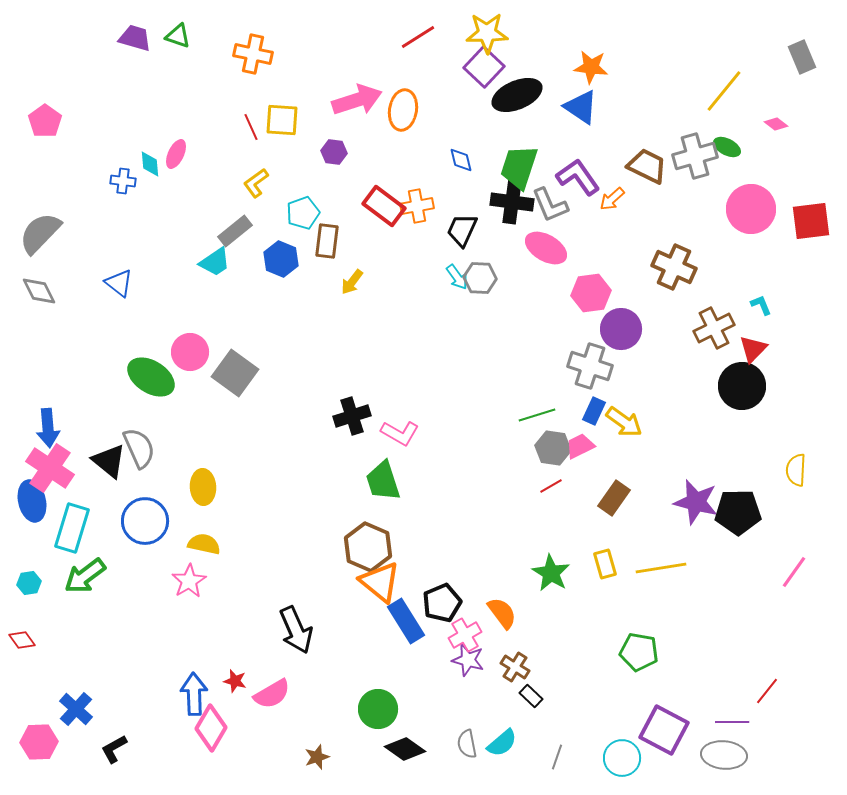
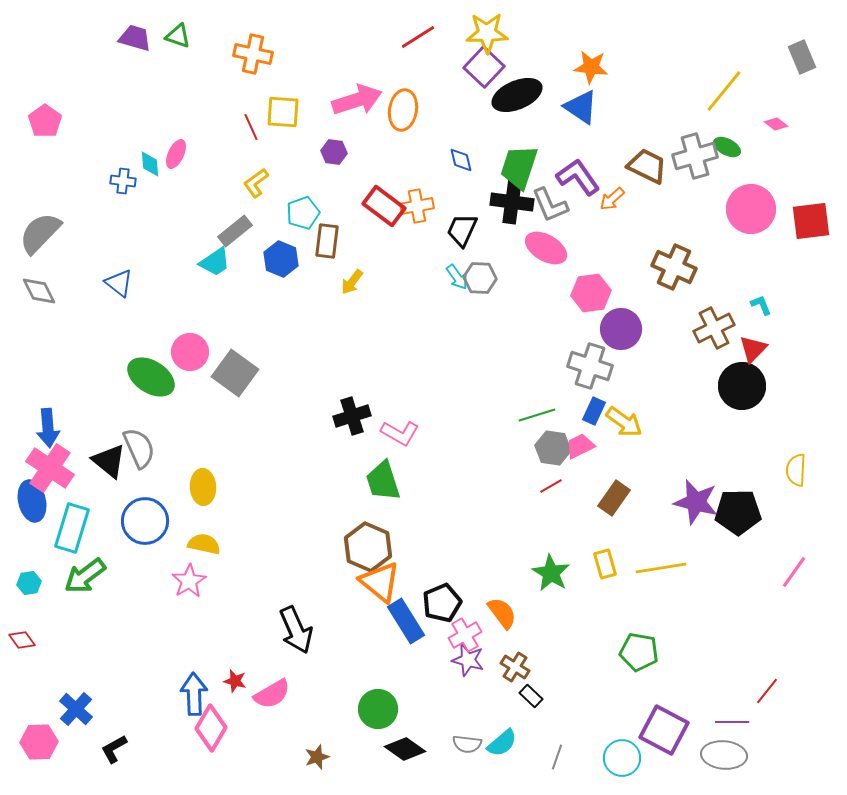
yellow square at (282, 120): moved 1 px right, 8 px up
gray semicircle at (467, 744): rotated 72 degrees counterclockwise
